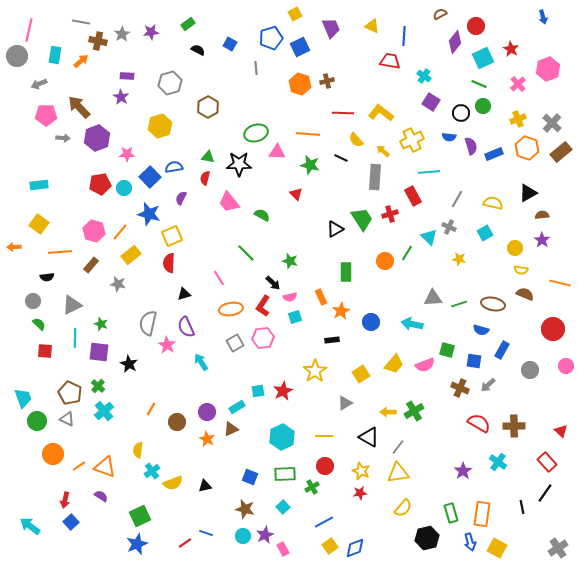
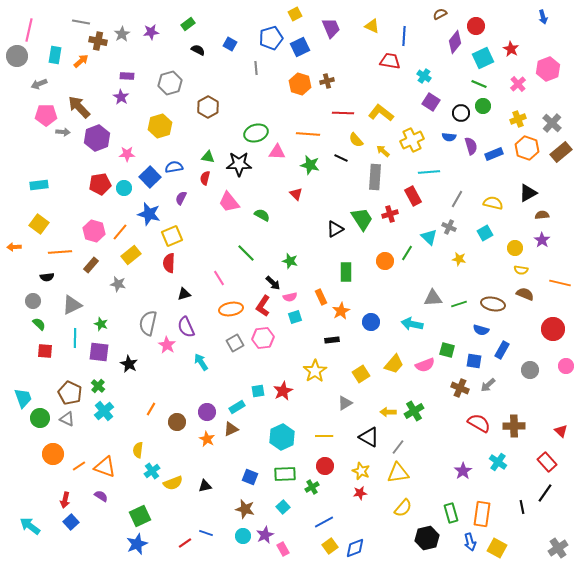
gray arrow at (63, 138): moved 6 px up
green circle at (37, 421): moved 3 px right, 3 px up
